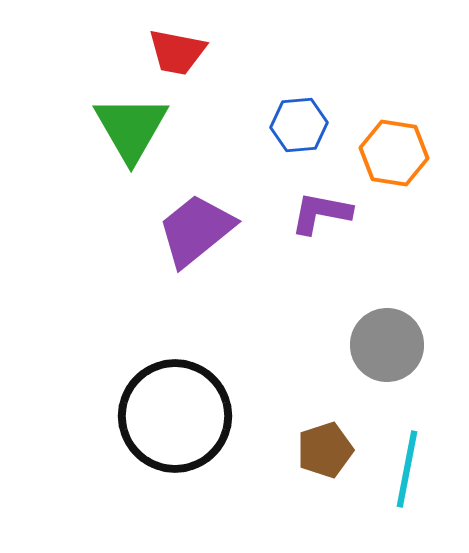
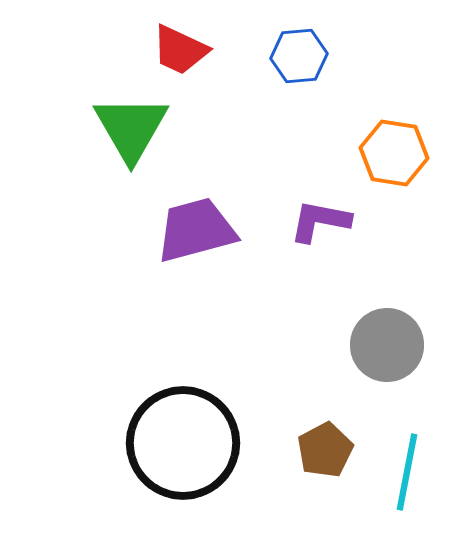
red trapezoid: moved 3 px right, 2 px up; rotated 14 degrees clockwise
blue hexagon: moved 69 px up
purple L-shape: moved 1 px left, 8 px down
purple trapezoid: rotated 24 degrees clockwise
black circle: moved 8 px right, 27 px down
brown pentagon: rotated 10 degrees counterclockwise
cyan line: moved 3 px down
